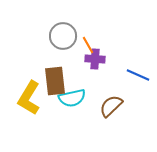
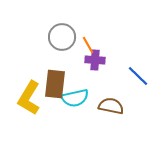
gray circle: moved 1 px left, 1 px down
purple cross: moved 1 px down
blue line: moved 1 px down; rotated 20 degrees clockwise
brown rectangle: moved 3 px down; rotated 12 degrees clockwise
cyan semicircle: moved 3 px right
brown semicircle: rotated 55 degrees clockwise
